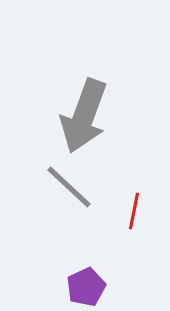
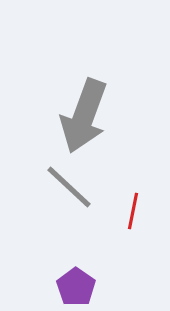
red line: moved 1 px left
purple pentagon: moved 10 px left; rotated 12 degrees counterclockwise
